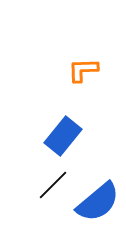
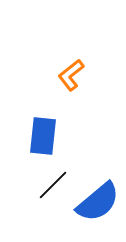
orange L-shape: moved 12 px left, 5 px down; rotated 36 degrees counterclockwise
blue rectangle: moved 20 px left; rotated 33 degrees counterclockwise
